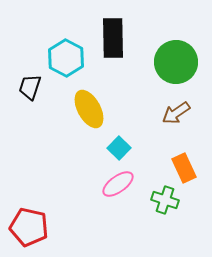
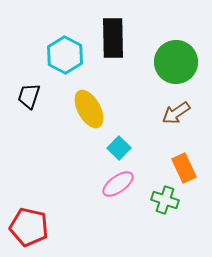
cyan hexagon: moved 1 px left, 3 px up
black trapezoid: moved 1 px left, 9 px down
